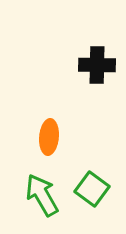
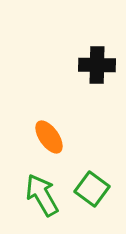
orange ellipse: rotated 40 degrees counterclockwise
